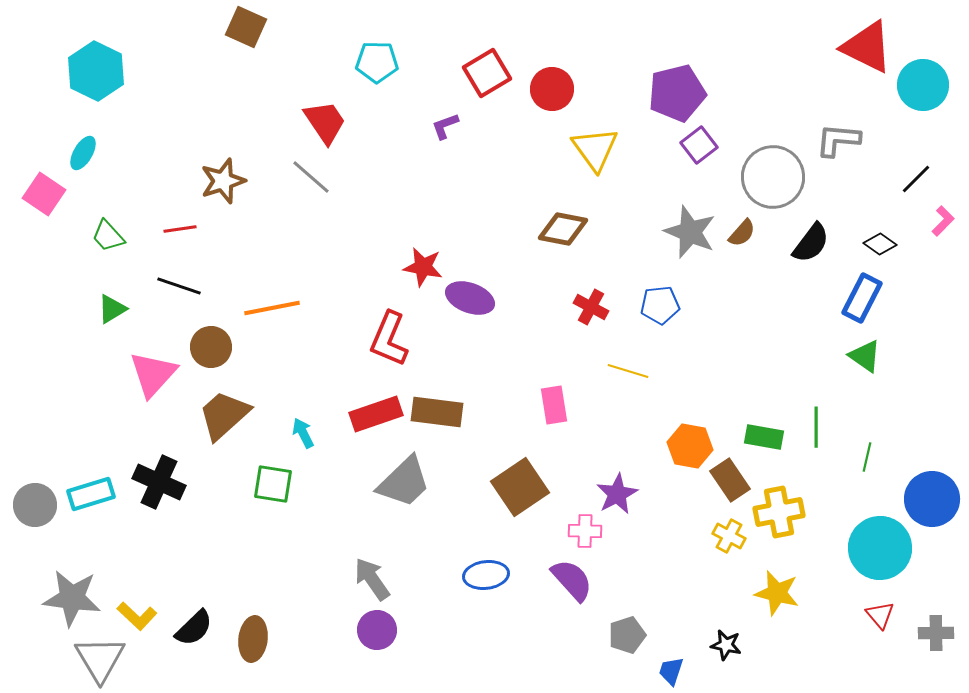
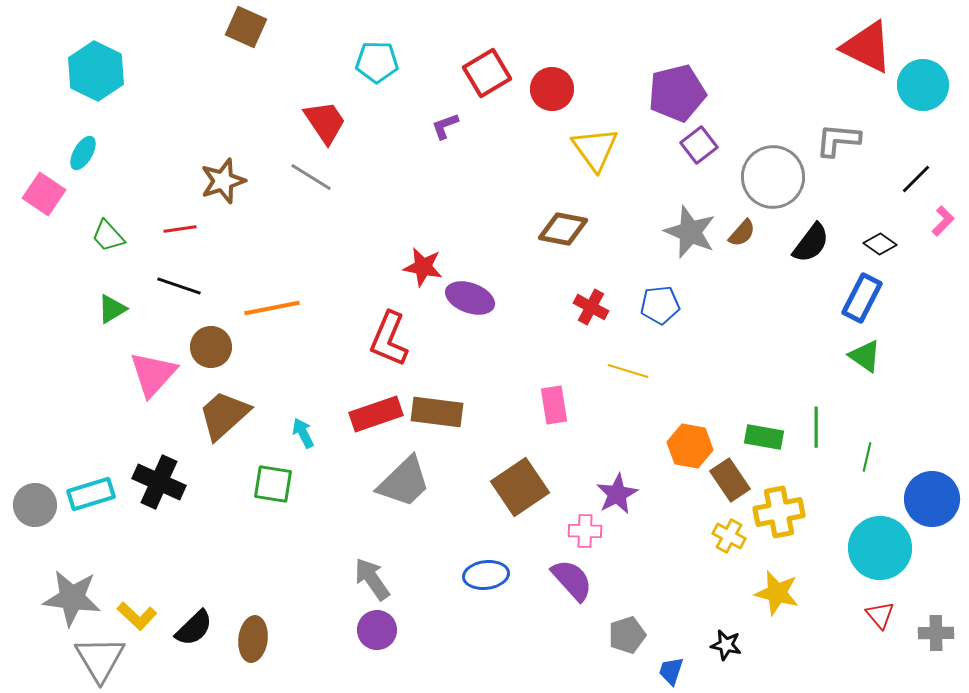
gray line at (311, 177): rotated 9 degrees counterclockwise
